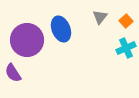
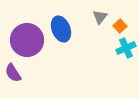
orange square: moved 6 px left, 5 px down
